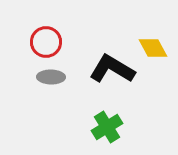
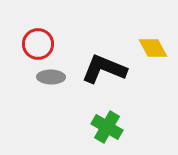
red circle: moved 8 px left, 2 px down
black L-shape: moved 8 px left; rotated 9 degrees counterclockwise
green cross: rotated 28 degrees counterclockwise
